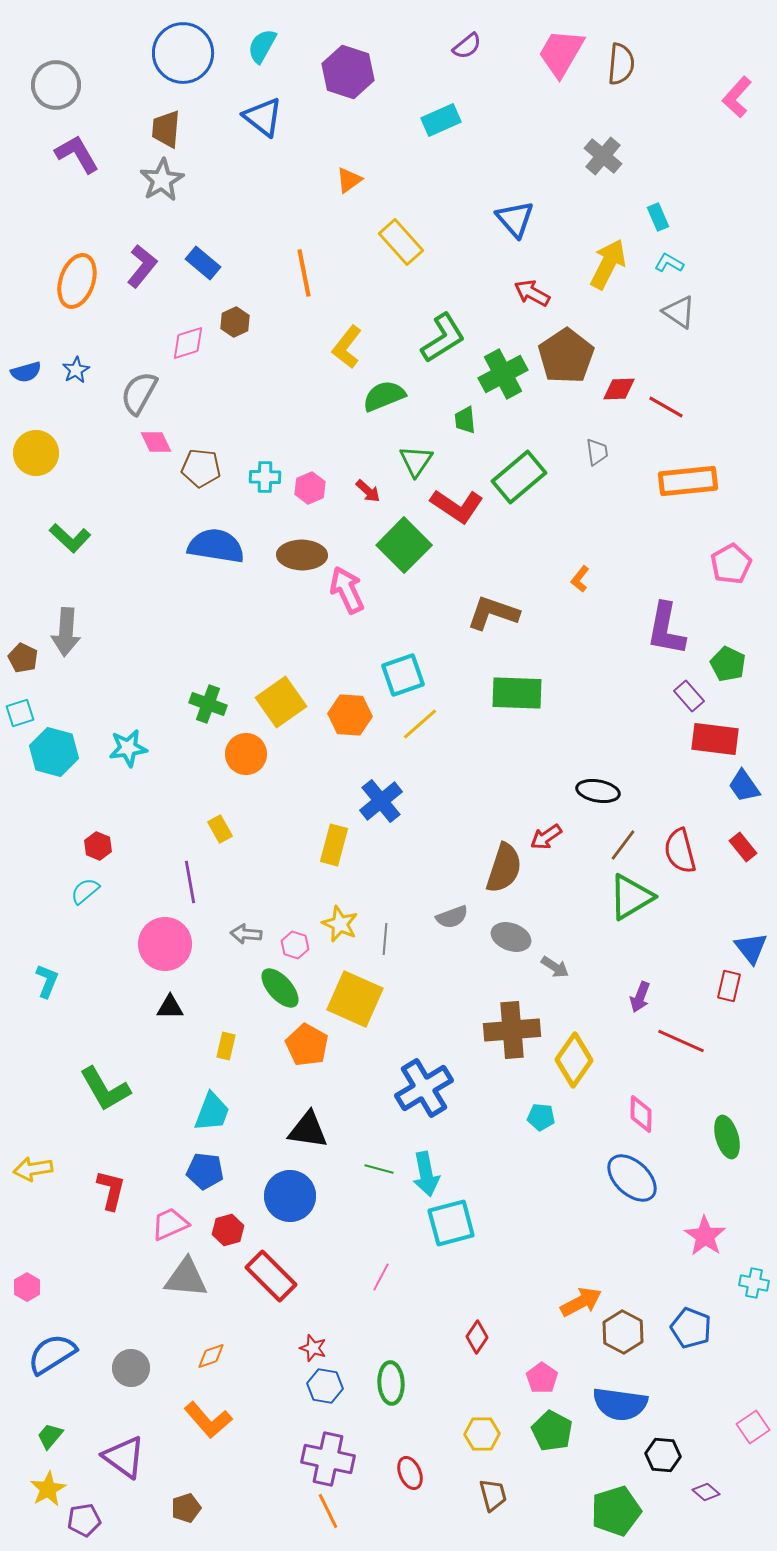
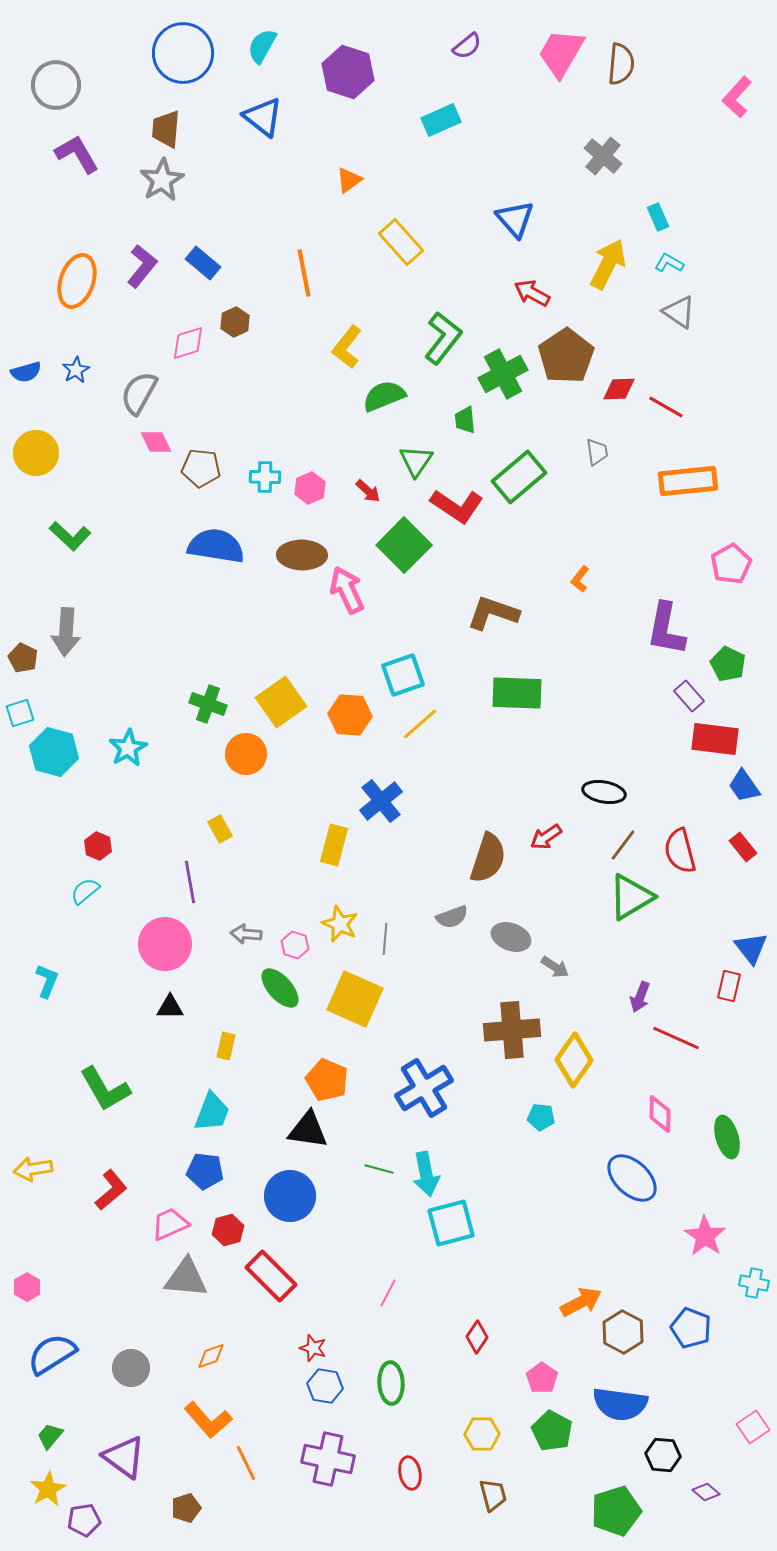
green L-shape at (443, 338): rotated 20 degrees counterclockwise
green L-shape at (70, 538): moved 2 px up
cyan star at (128, 748): rotated 21 degrees counterclockwise
black ellipse at (598, 791): moved 6 px right, 1 px down
brown semicircle at (504, 868): moved 16 px left, 10 px up
red line at (681, 1041): moved 5 px left, 3 px up
orange pentagon at (307, 1045): moved 20 px right, 35 px down; rotated 6 degrees counterclockwise
pink diamond at (641, 1114): moved 19 px right
red L-shape at (111, 1190): rotated 36 degrees clockwise
pink line at (381, 1277): moved 7 px right, 16 px down
red ellipse at (410, 1473): rotated 12 degrees clockwise
orange line at (328, 1511): moved 82 px left, 48 px up
